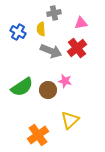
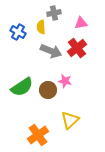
yellow semicircle: moved 2 px up
